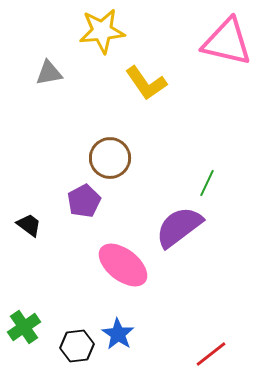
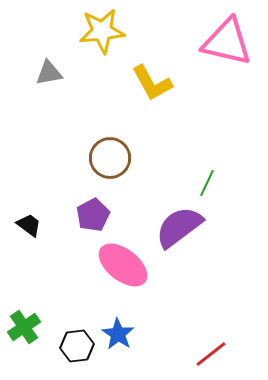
yellow L-shape: moved 6 px right; rotated 6 degrees clockwise
purple pentagon: moved 9 px right, 14 px down
